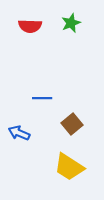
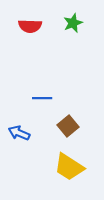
green star: moved 2 px right
brown square: moved 4 px left, 2 px down
